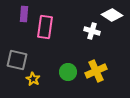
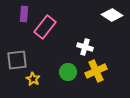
pink rectangle: rotated 30 degrees clockwise
white cross: moved 7 px left, 16 px down
gray square: rotated 20 degrees counterclockwise
